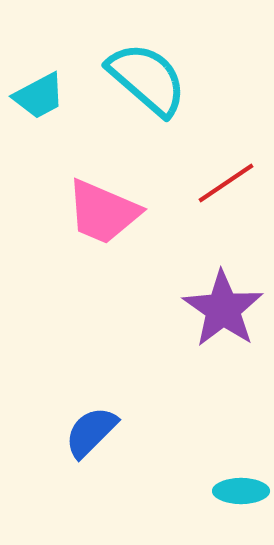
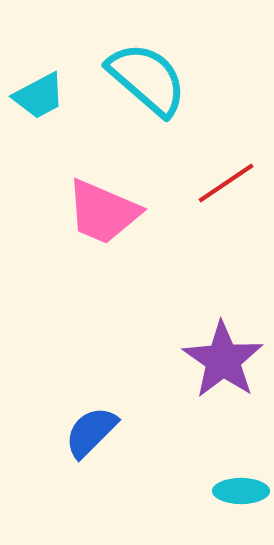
purple star: moved 51 px down
